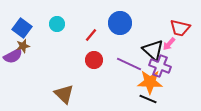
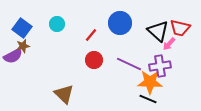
black triangle: moved 5 px right, 19 px up
purple cross: rotated 30 degrees counterclockwise
